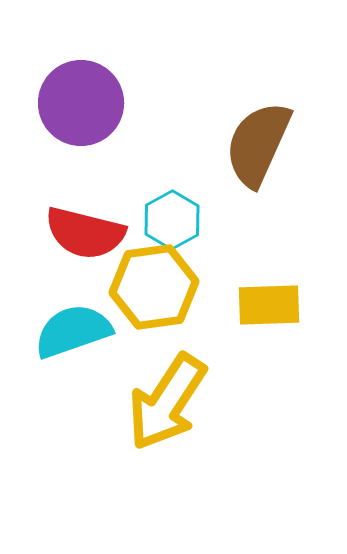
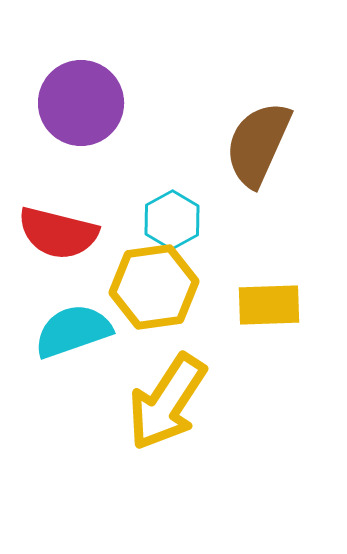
red semicircle: moved 27 px left
